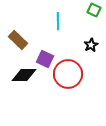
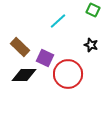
green square: moved 1 px left
cyan line: rotated 48 degrees clockwise
brown rectangle: moved 2 px right, 7 px down
black star: rotated 24 degrees counterclockwise
purple square: moved 1 px up
